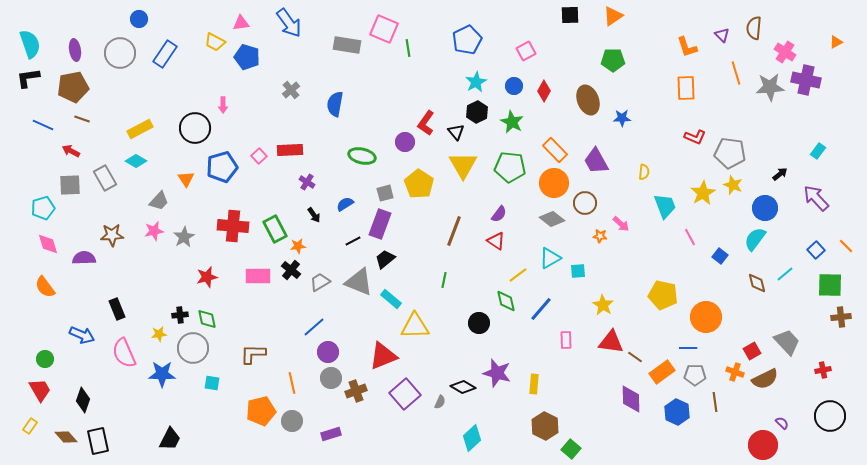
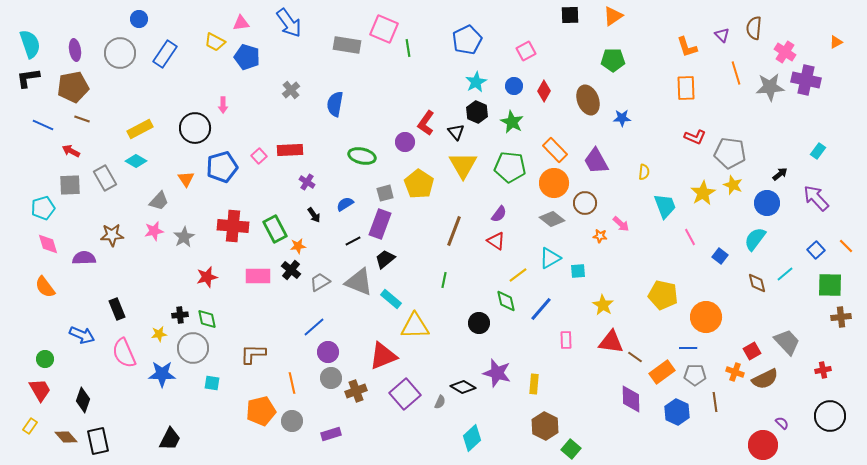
black hexagon at (477, 112): rotated 10 degrees counterclockwise
blue circle at (765, 208): moved 2 px right, 5 px up
